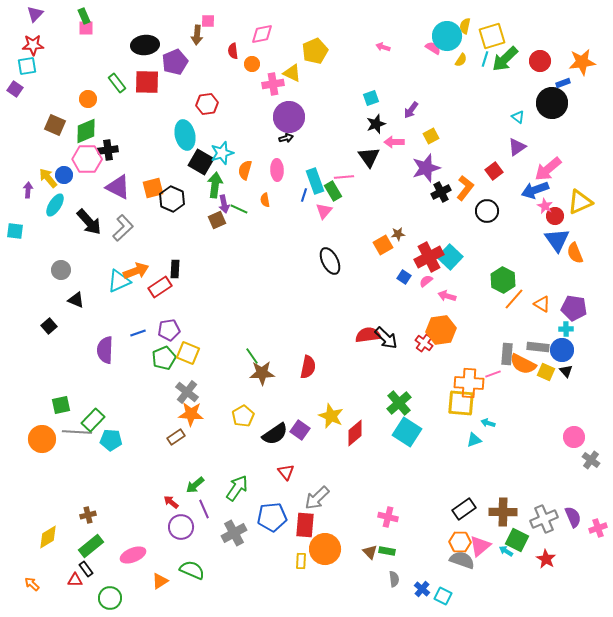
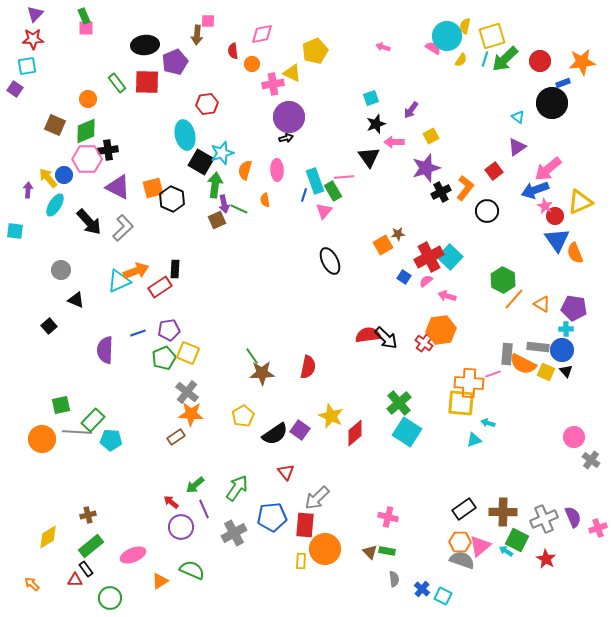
red star at (33, 45): moved 6 px up
